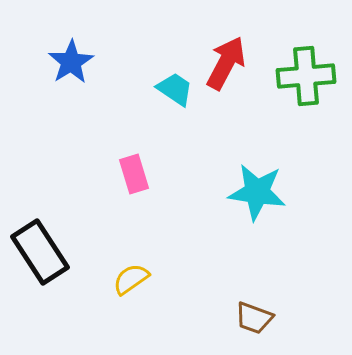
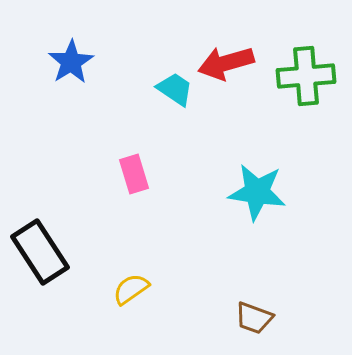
red arrow: rotated 134 degrees counterclockwise
yellow semicircle: moved 10 px down
